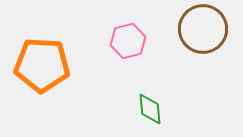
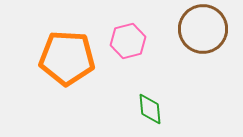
orange pentagon: moved 25 px right, 7 px up
